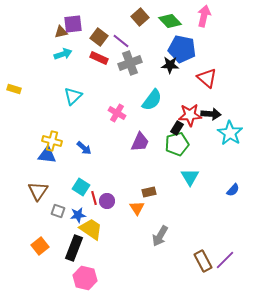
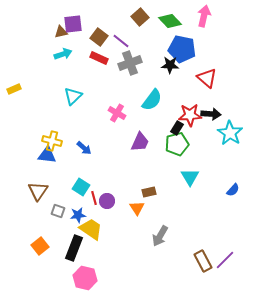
yellow rectangle at (14, 89): rotated 40 degrees counterclockwise
